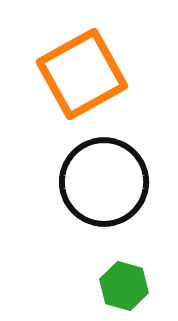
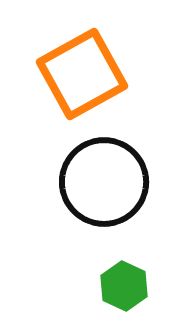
green hexagon: rotated 9 degrees clockwise
